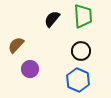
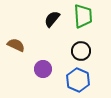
brown semicircle: rotated 72 degrees clockwise
purple circle: moved 13 px right
